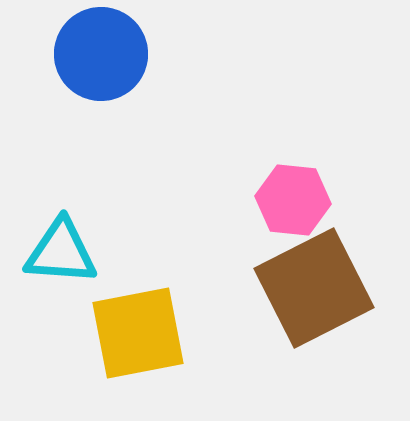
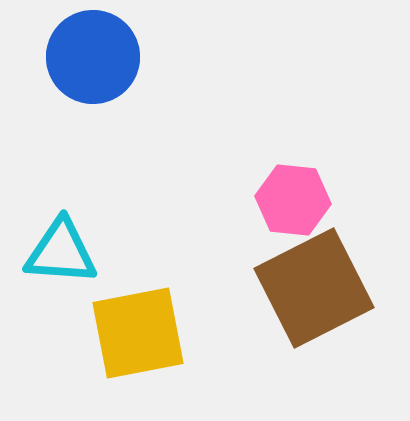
blue circle: moved 8 px left, 3 px down
